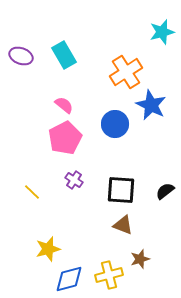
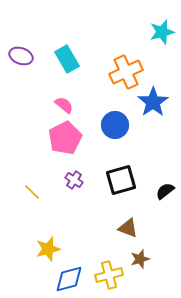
cyan rectangle: moved 3 px right, 4 px down
orange cross: rotated 8 degrees clockwise
blue star: moved 2 px right, 3 px up; rotated 12 degrees clockwise
blue circle: moved 1 px down
black square: moved 10 px up; rotated 20 degrees counterclockwise
brown triangle: moved 5 px right, 3 px down
